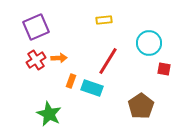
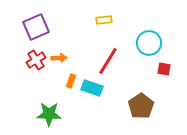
green star: rotated 25 degrees counterclockwise
